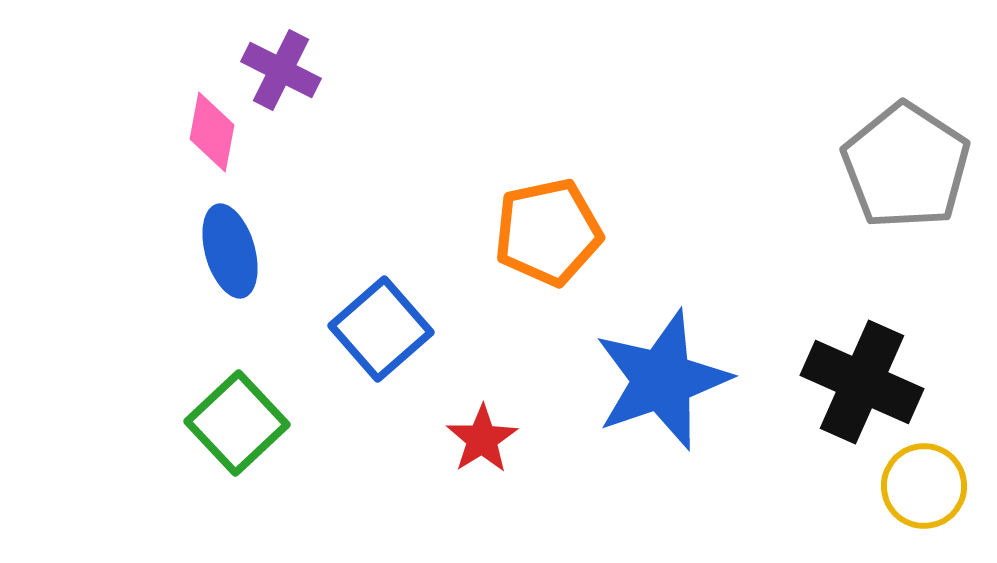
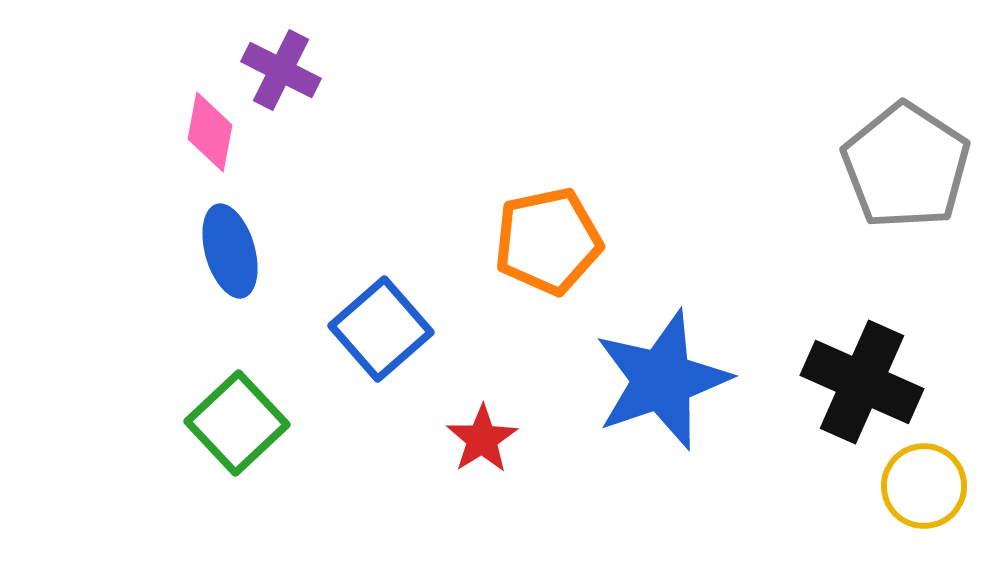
pink diamond: moved 2 px left
orange pentagon: moved 9 px down
